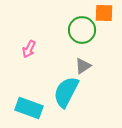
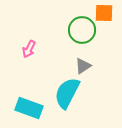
cyan semicircle: moved 1 px right, 1 px down
